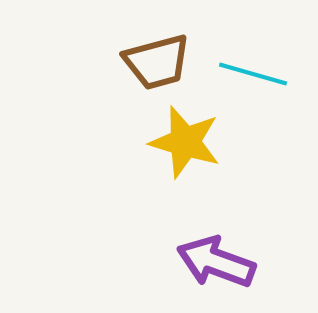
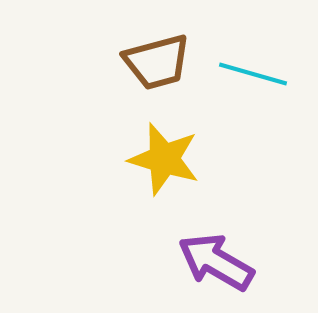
yellow star: moved 21 px left, 17 px down
purple arrow: rotated 10 degrees clockwise
